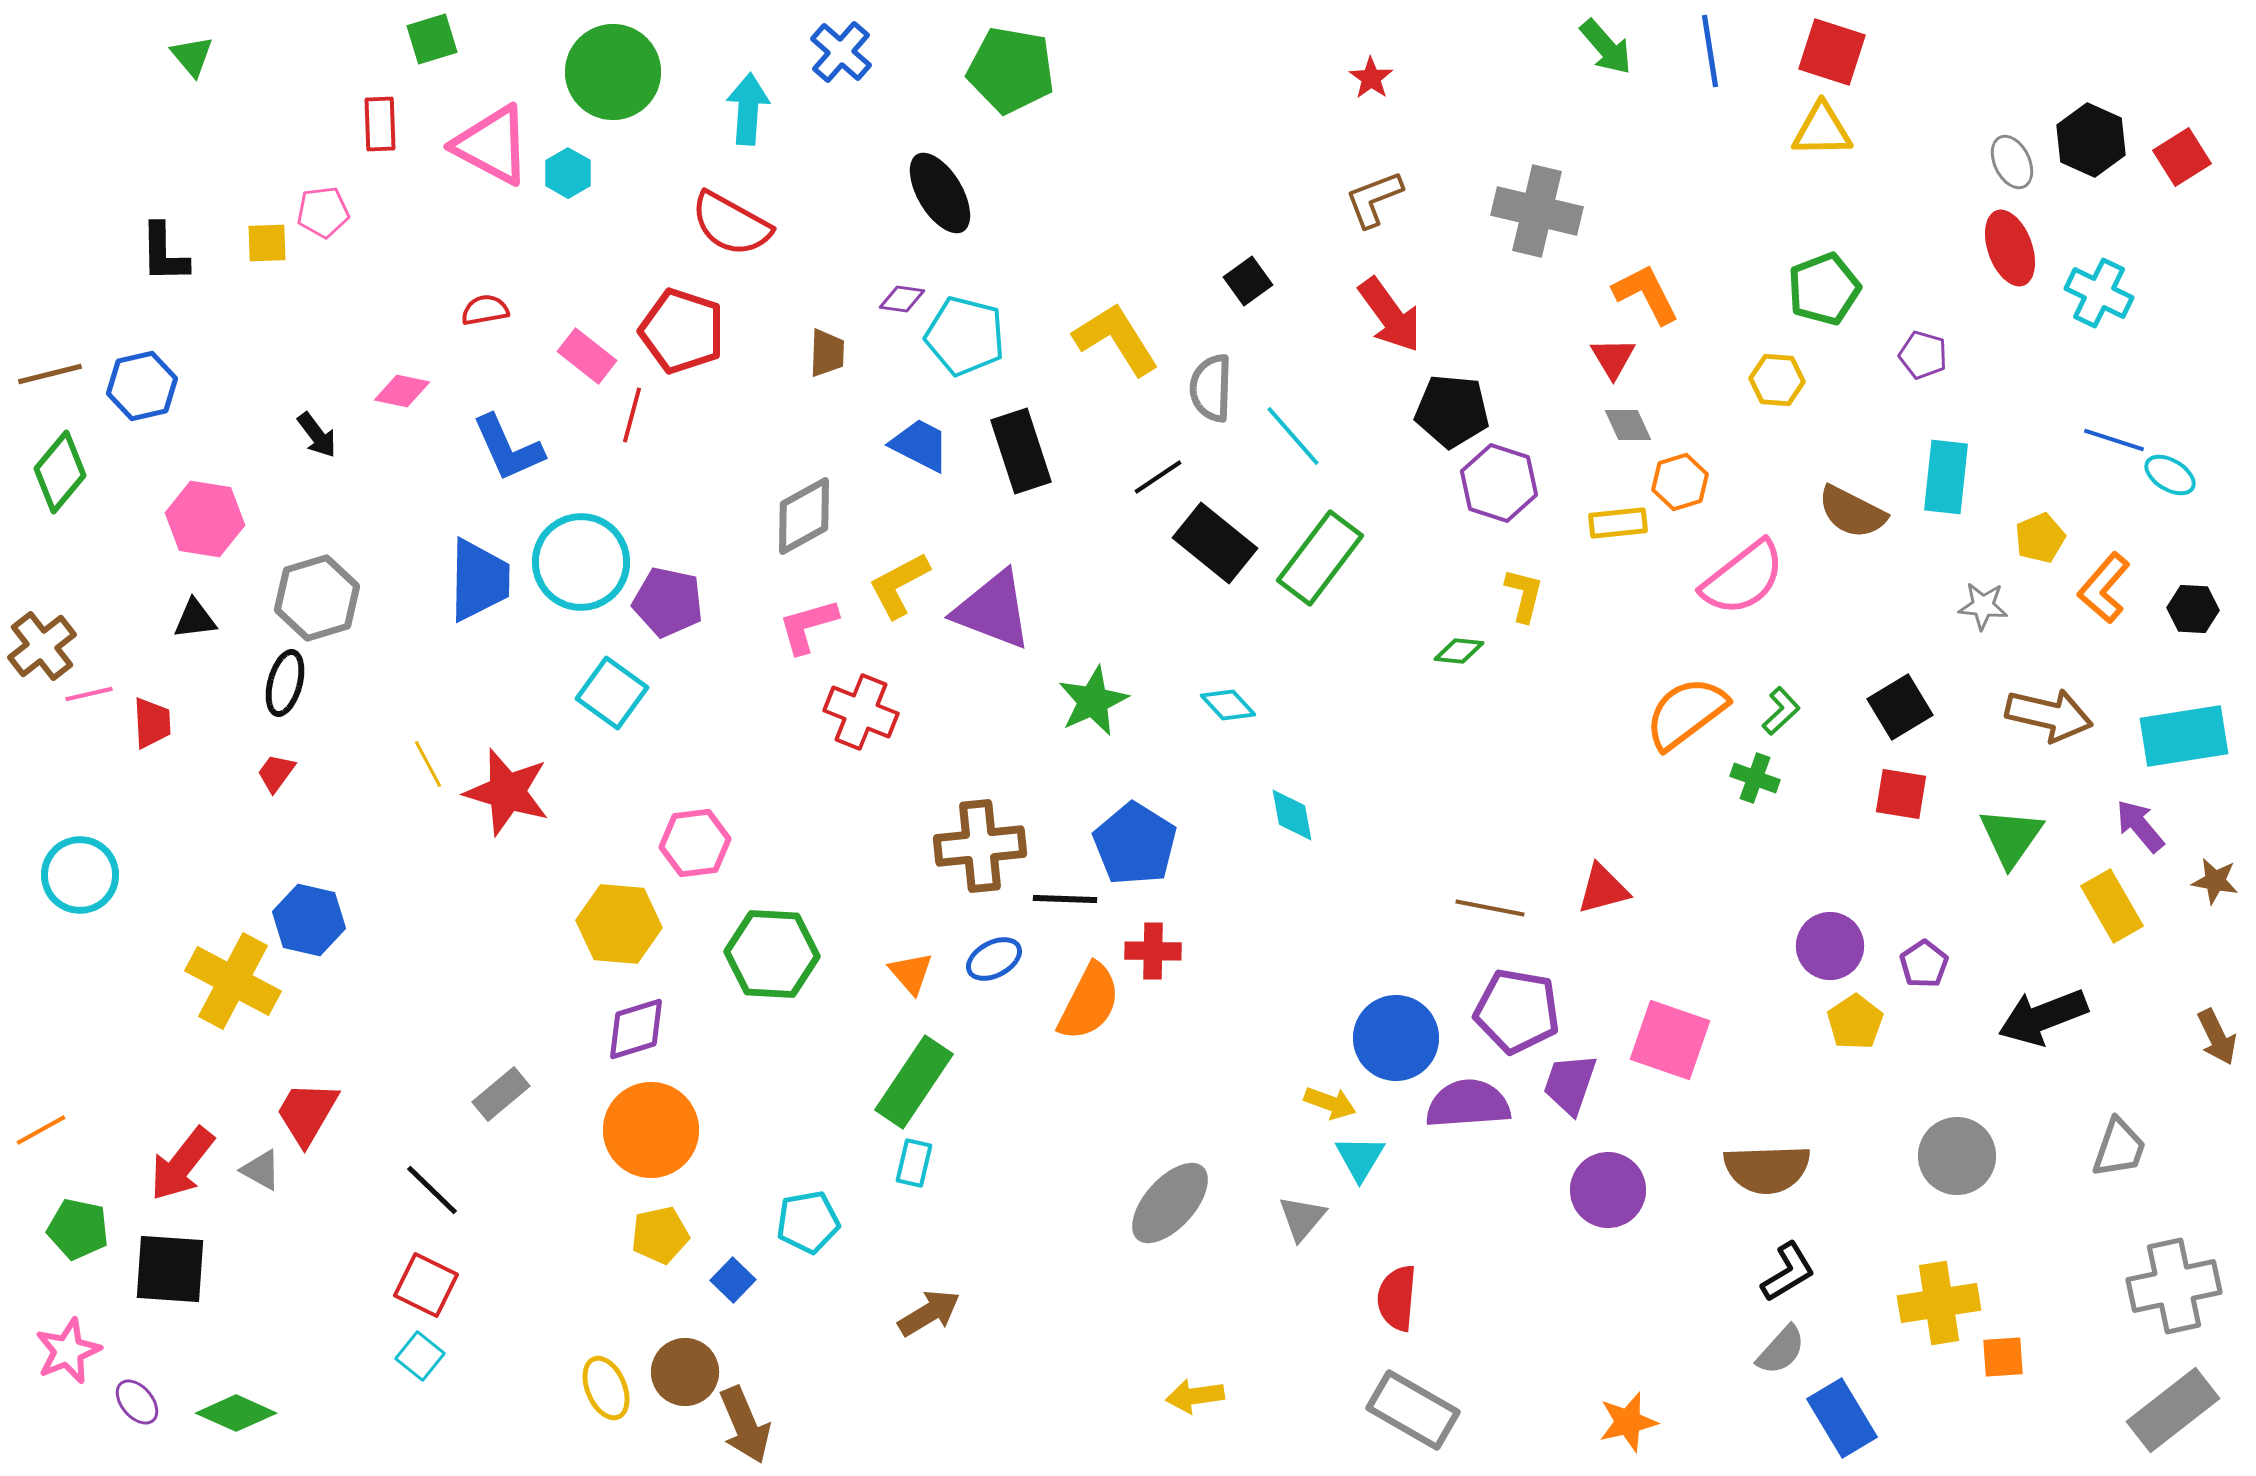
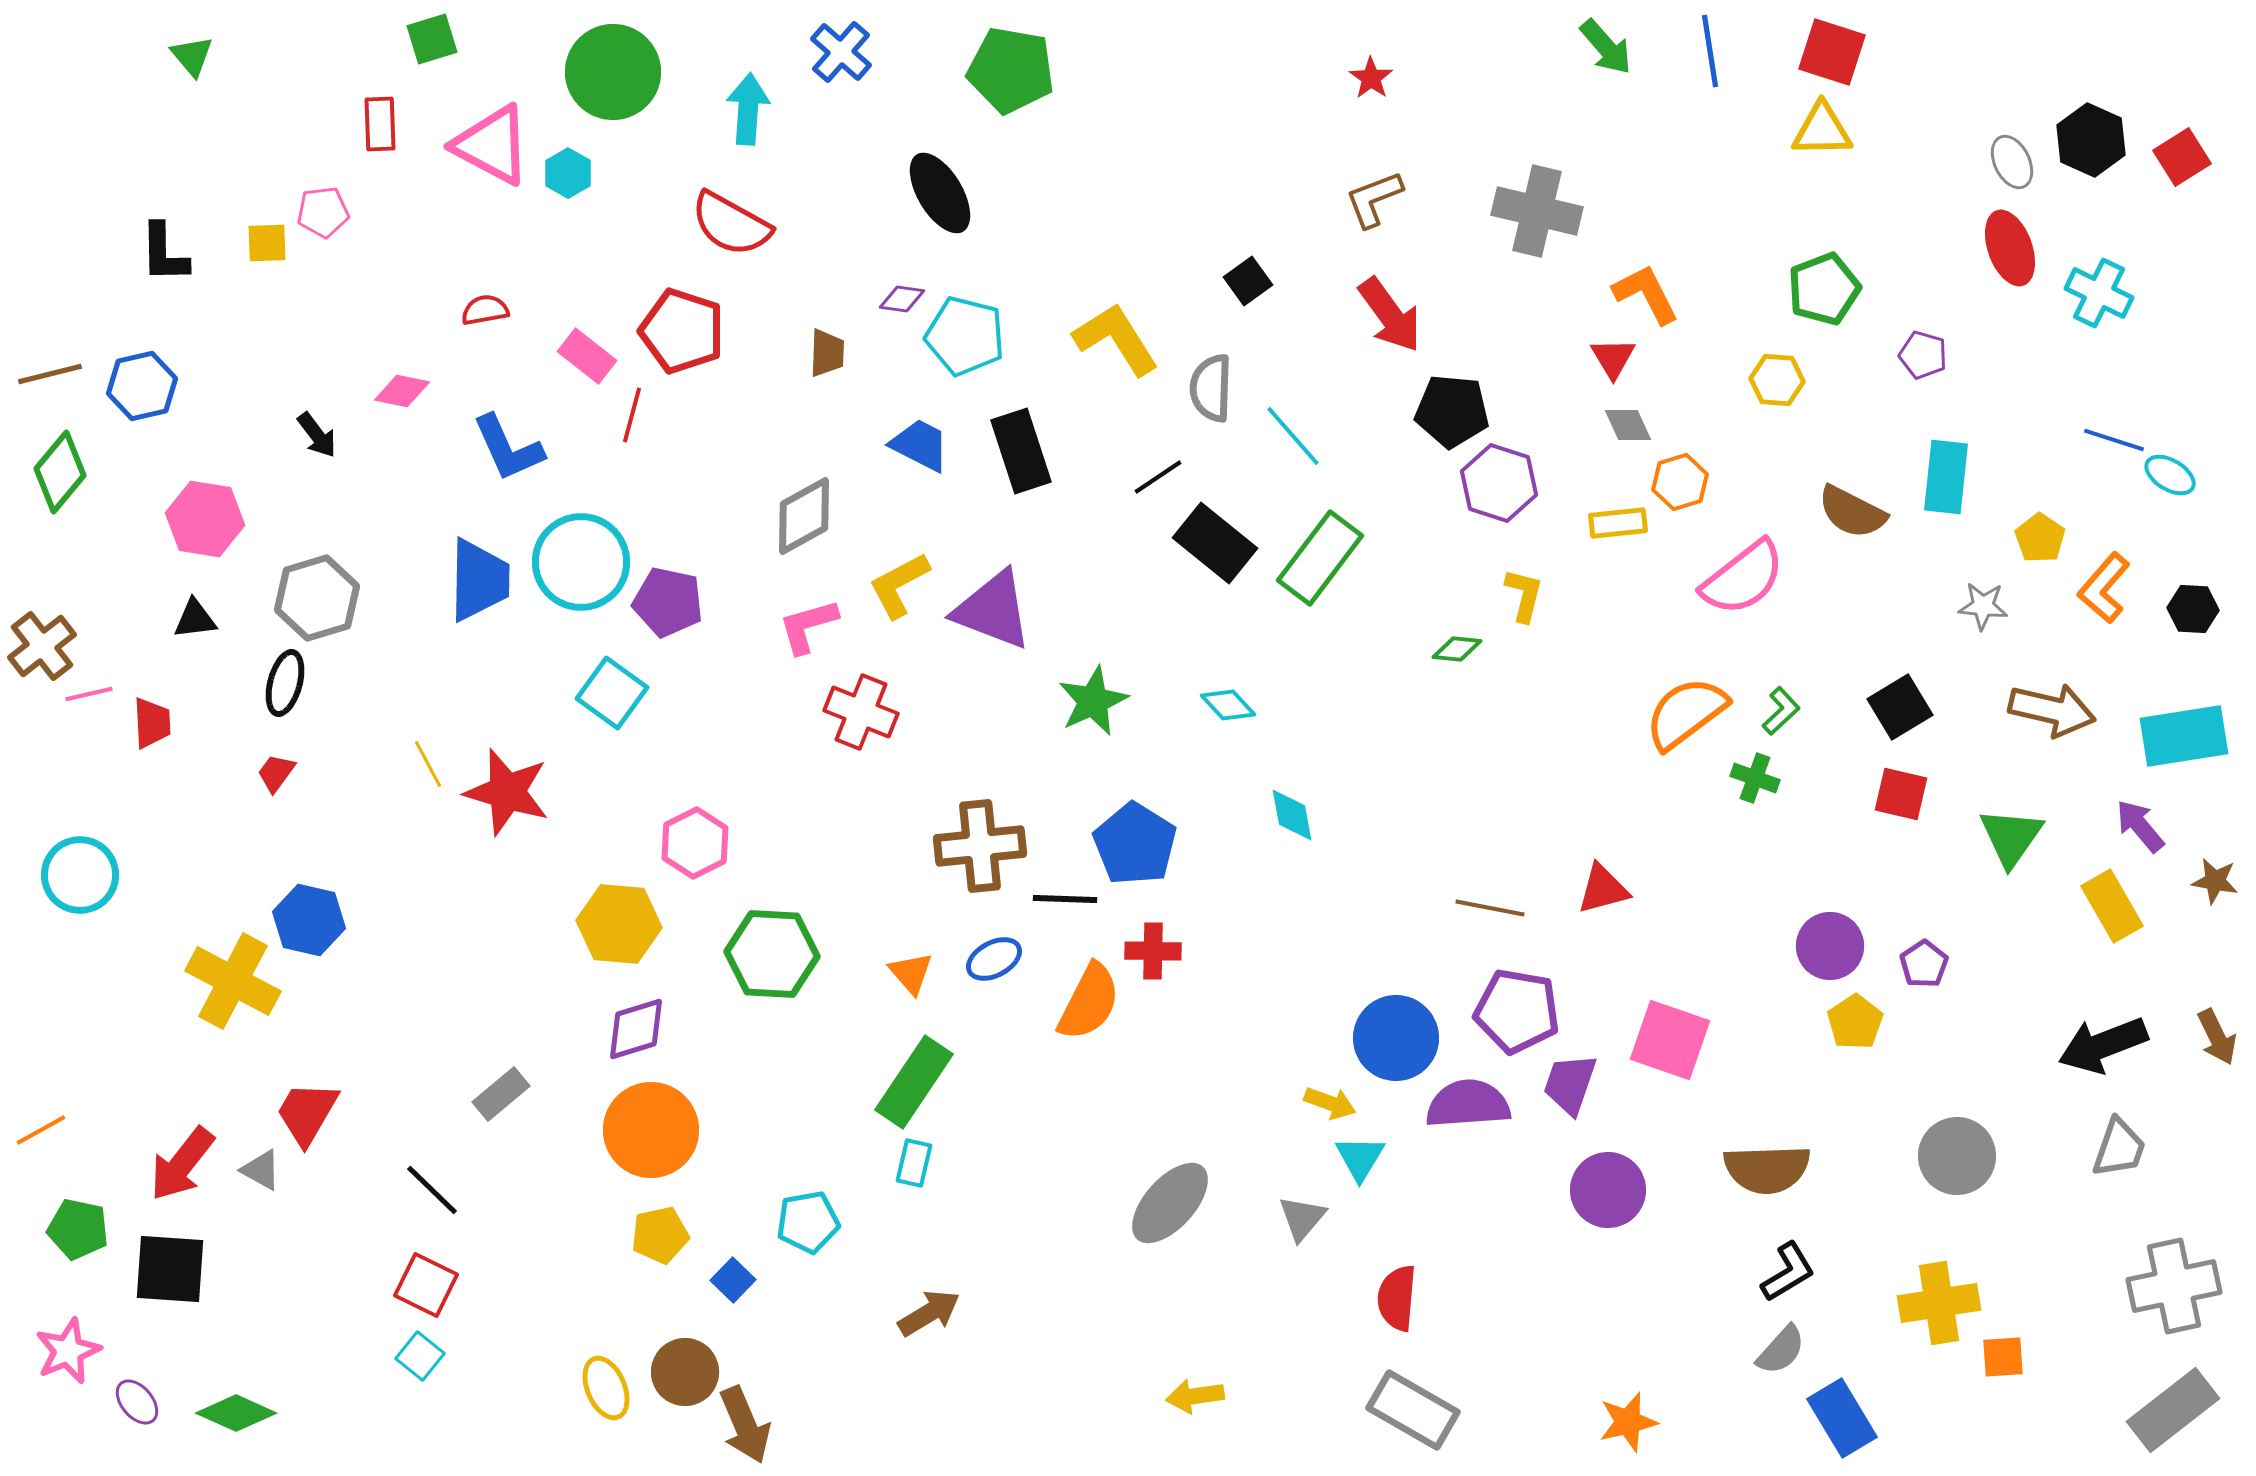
yellow pentagon at (2040, 538): rotated 15 degrees counterclockwise
green diamond at (1459, 651): moved 2 px left, 2 px up
brown arrow at (2049, 715): moved 3 px right, 5 px up
red square at (1901, 794): rotated 4 degrees clockwise
pink hexagon at (695, 843): rotated 20 degrees counterclockwise
black arrow at (2043, 1017): moved 60 px right, 28 px down
